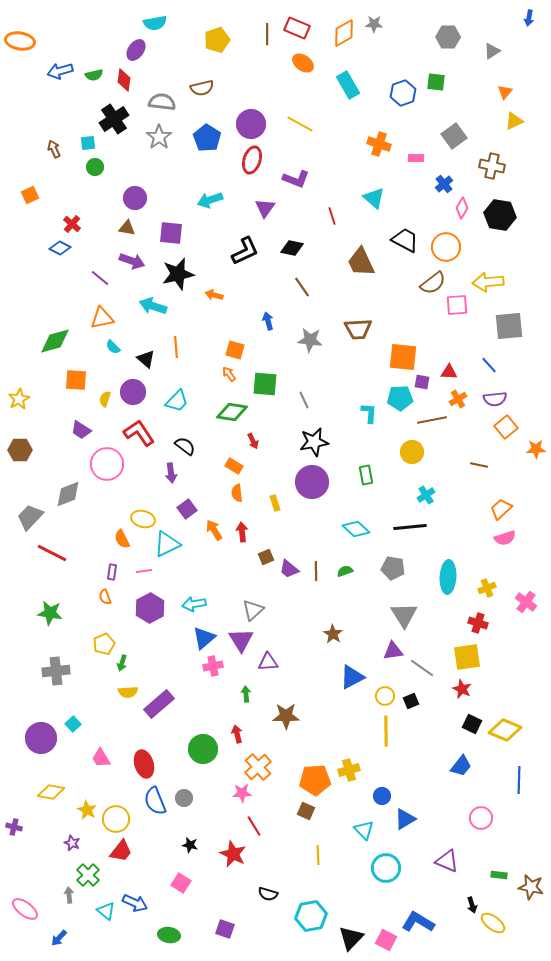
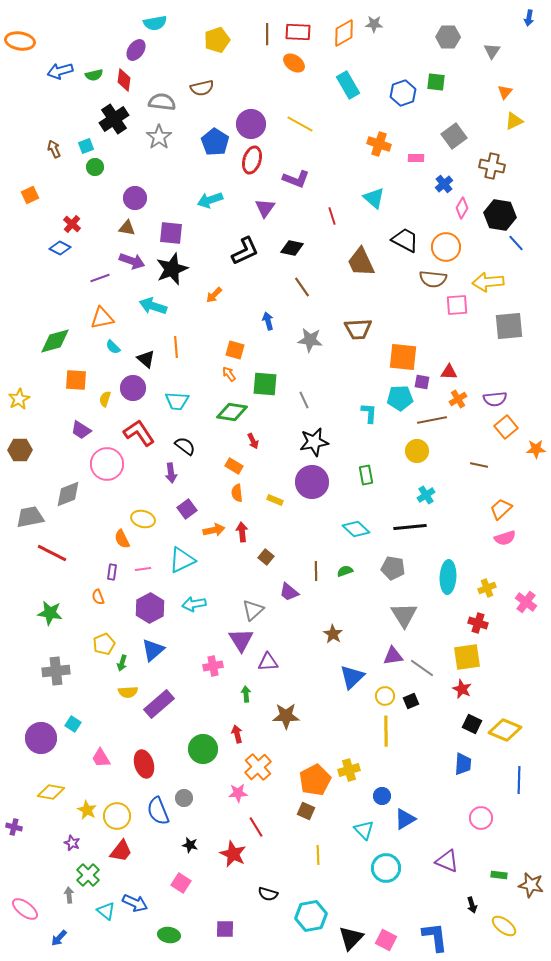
red rectangle at (297, 28): moved 1 px right, 4 px down; rotated 20 degrees counterclockwise
gray triangle at (492, 51): rotated 24 degrees counterclockwise
orange ellipse at (303, 63): moved 9 px left
blue pentagon at (207, 138): moved 8 px right, 4 px down
cyan square at (88, 143): moved 2 px left, 3 px down; rotated 14 degrees counterclockwise
black star at (178, 274): moved 6 px left, 5 px up; rotated 8 degrees counterclockwise
purple line at (100, 278): rotated 60 degrees counterclockwise
brown semicircle at (433, 283): moved 4 px up; rotated 44 degrees clockwise
orange arrow at (214, 295): rotated 60 degrees counterclockwise
blue line at (489, 365): moved 27 px right, 122 px up
purple circle at (133, 392): moved 4 px up
cyan trapezoid at (177, 401): rotated 50 degrees clockwise
yellow circle at (412, 452): moved 5 px right, 1 px up
yellow rectangle at (275, 503): moved 3 px up; rotated 49 degrees counterclockwise
gray trapezoid at (30, 517): rotated 36 degrees clockwise
orange arrow at (214, 530): rotated 110 degrees clockwise
cyan triangle at (167, 544): moved 15 px right, 16 px down
brown square at (266, 557): rotated 28 degrees counterclockwise
purple trapezoid at (289, 569): moved 23 px down
pink line at (144, 571): moved 1 px left, 2 px up
orange semicircle at (105, 597): moved 7 px left
blue triangle at (204, 638): moved 51 px left, 12 px down
purple triangle at (393, 651): moved 5 px down
blue triangle at (352, 677): rotated 16 degrees counterclockwise
cyan square at (73, 724): rotated 14 degrees counterclockwise
blue trapezoid at (461, 766): moved 2 px right, 2 px up; rotated 35 degrees counterclockwise
orange pentagon at (315, 780): rotated 24 degrees counterclockwise
pink star at (242, 793): moved 4 px left
blue semicircle at (155, 801): moved 3 px right, 10 px down
yellow circle at (116, 819): moved 1 px right, 3 px up
red line at (254, 826): moved 2 px right, 1 px down
brown star at (531, 887): moved 2 px up
blue L-shape at (418, 922): moved 17 px right, 15 px down; rotated 52 degrees clockwise
yellow ellipse at (493, 923): moved 11 px right, 3 px down
purple square at (225, 929): rotated 18 degrees counterclockwise
